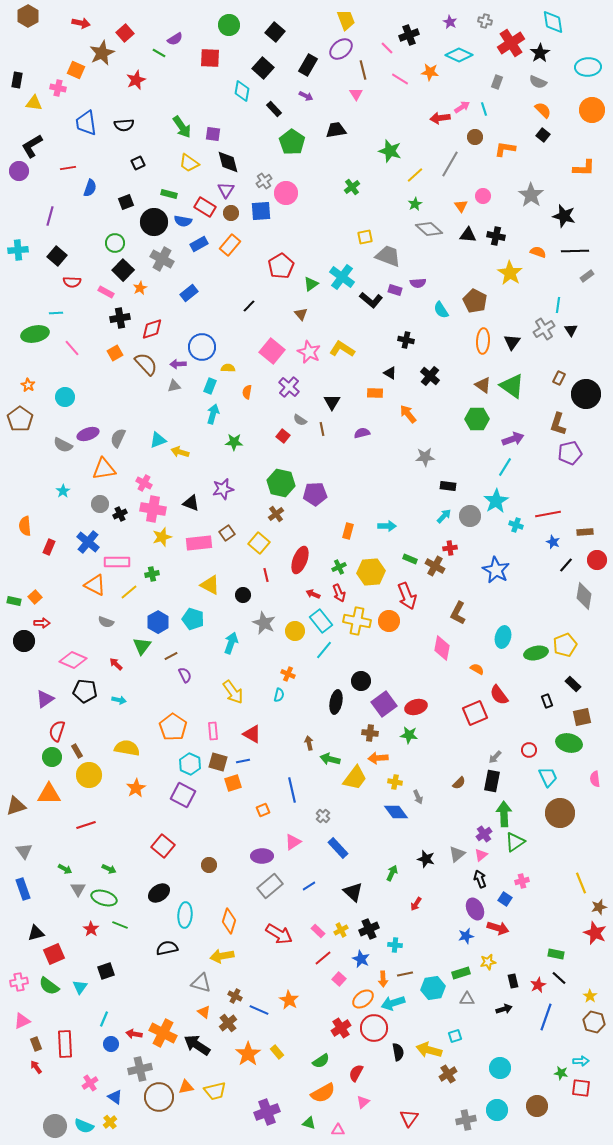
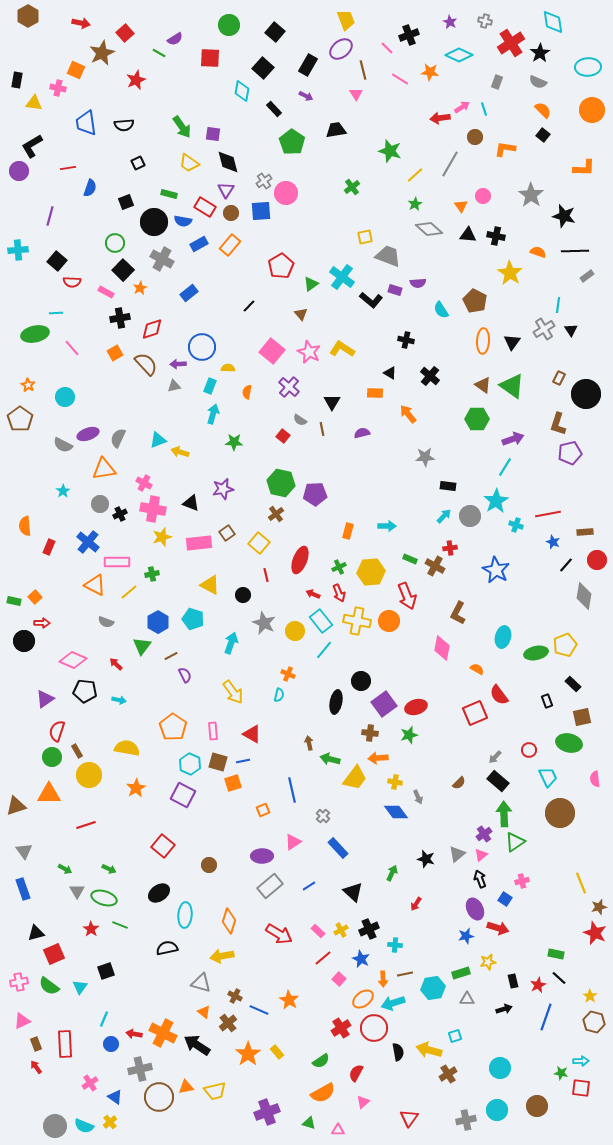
black square at (57, 256): moved 5 px down
green star at (409, 735): rotated 24 degrees counterclockwise
black rectangle at (492, 781): moved 6 px right; rotated 60 degrees counterclockwise
gray triangle at (78, 889): moved 1 px left, 2 px down
